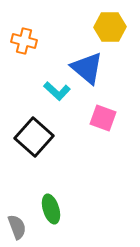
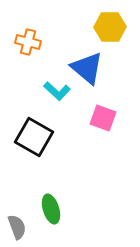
orange cross: moved 4 px right, 1 px down
black square: rotated 12 degrees counterclockwise
